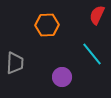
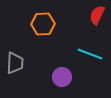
orange hexagon: moved 4 px left, 1 px up
cyan line: moved 2 px left; rotated 30 degrees counterclockwise
